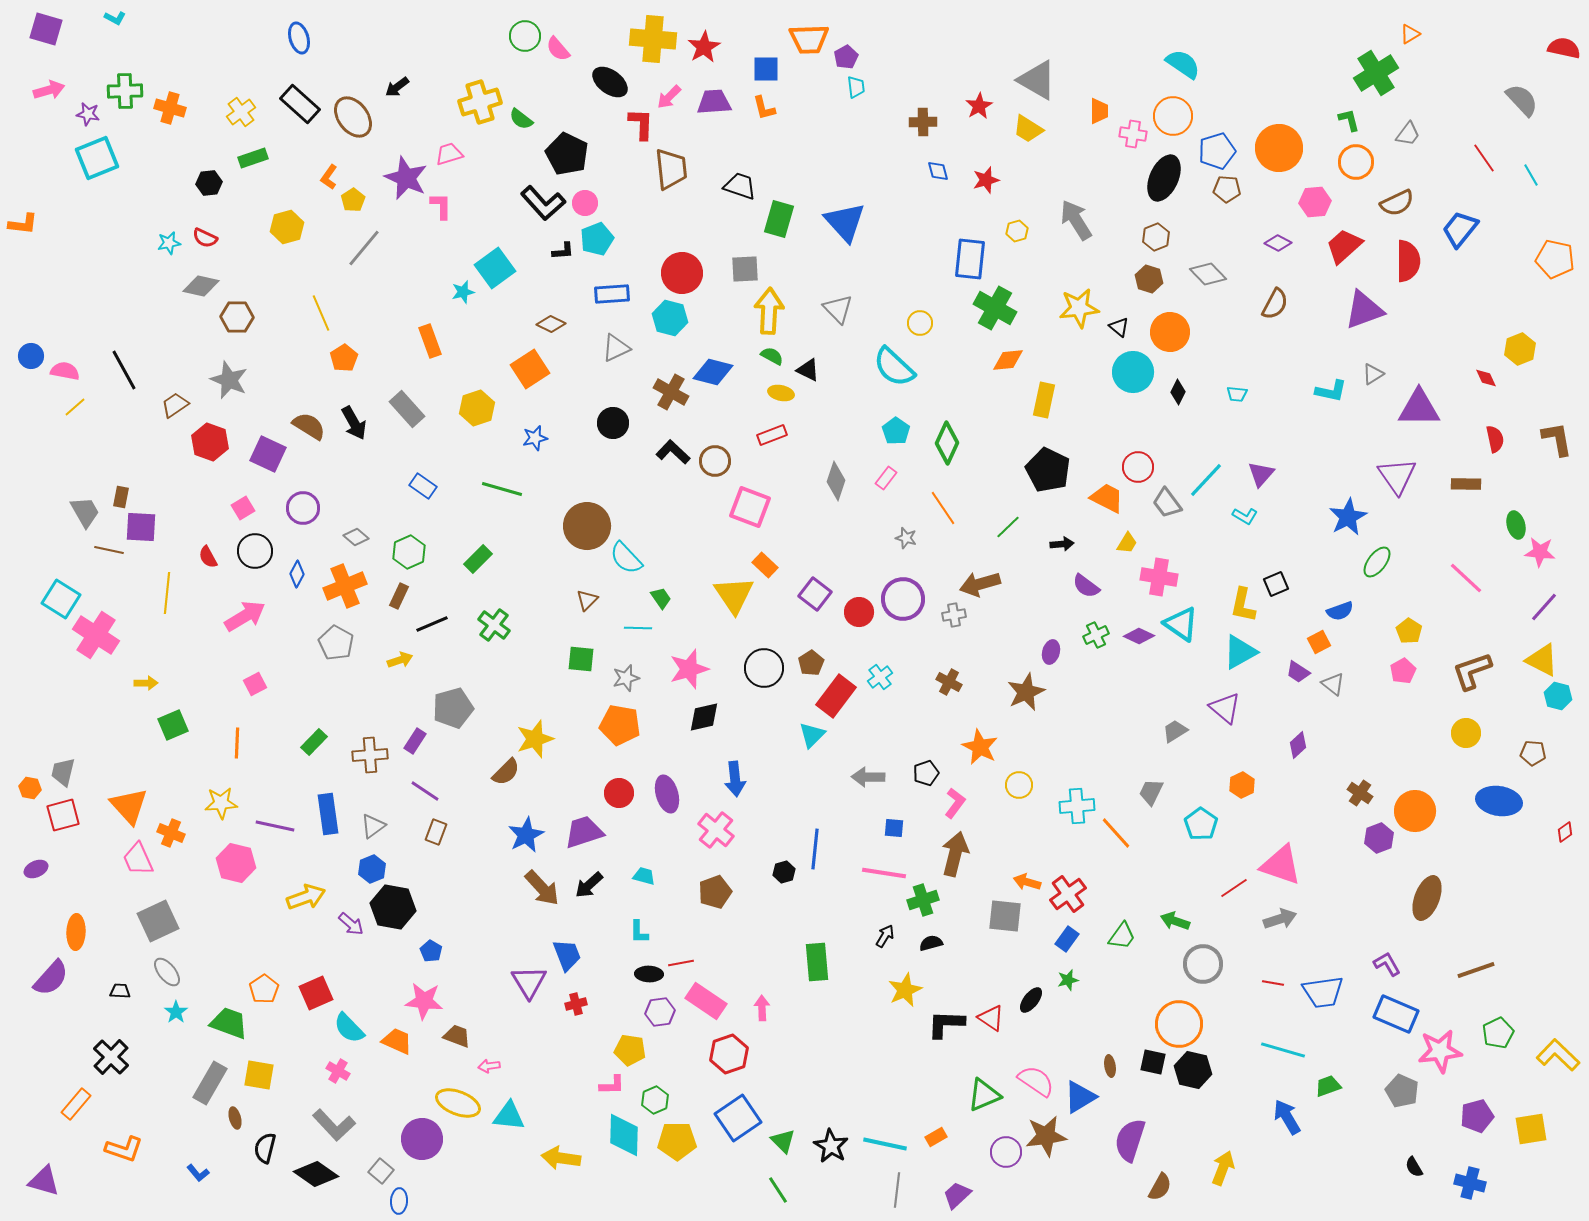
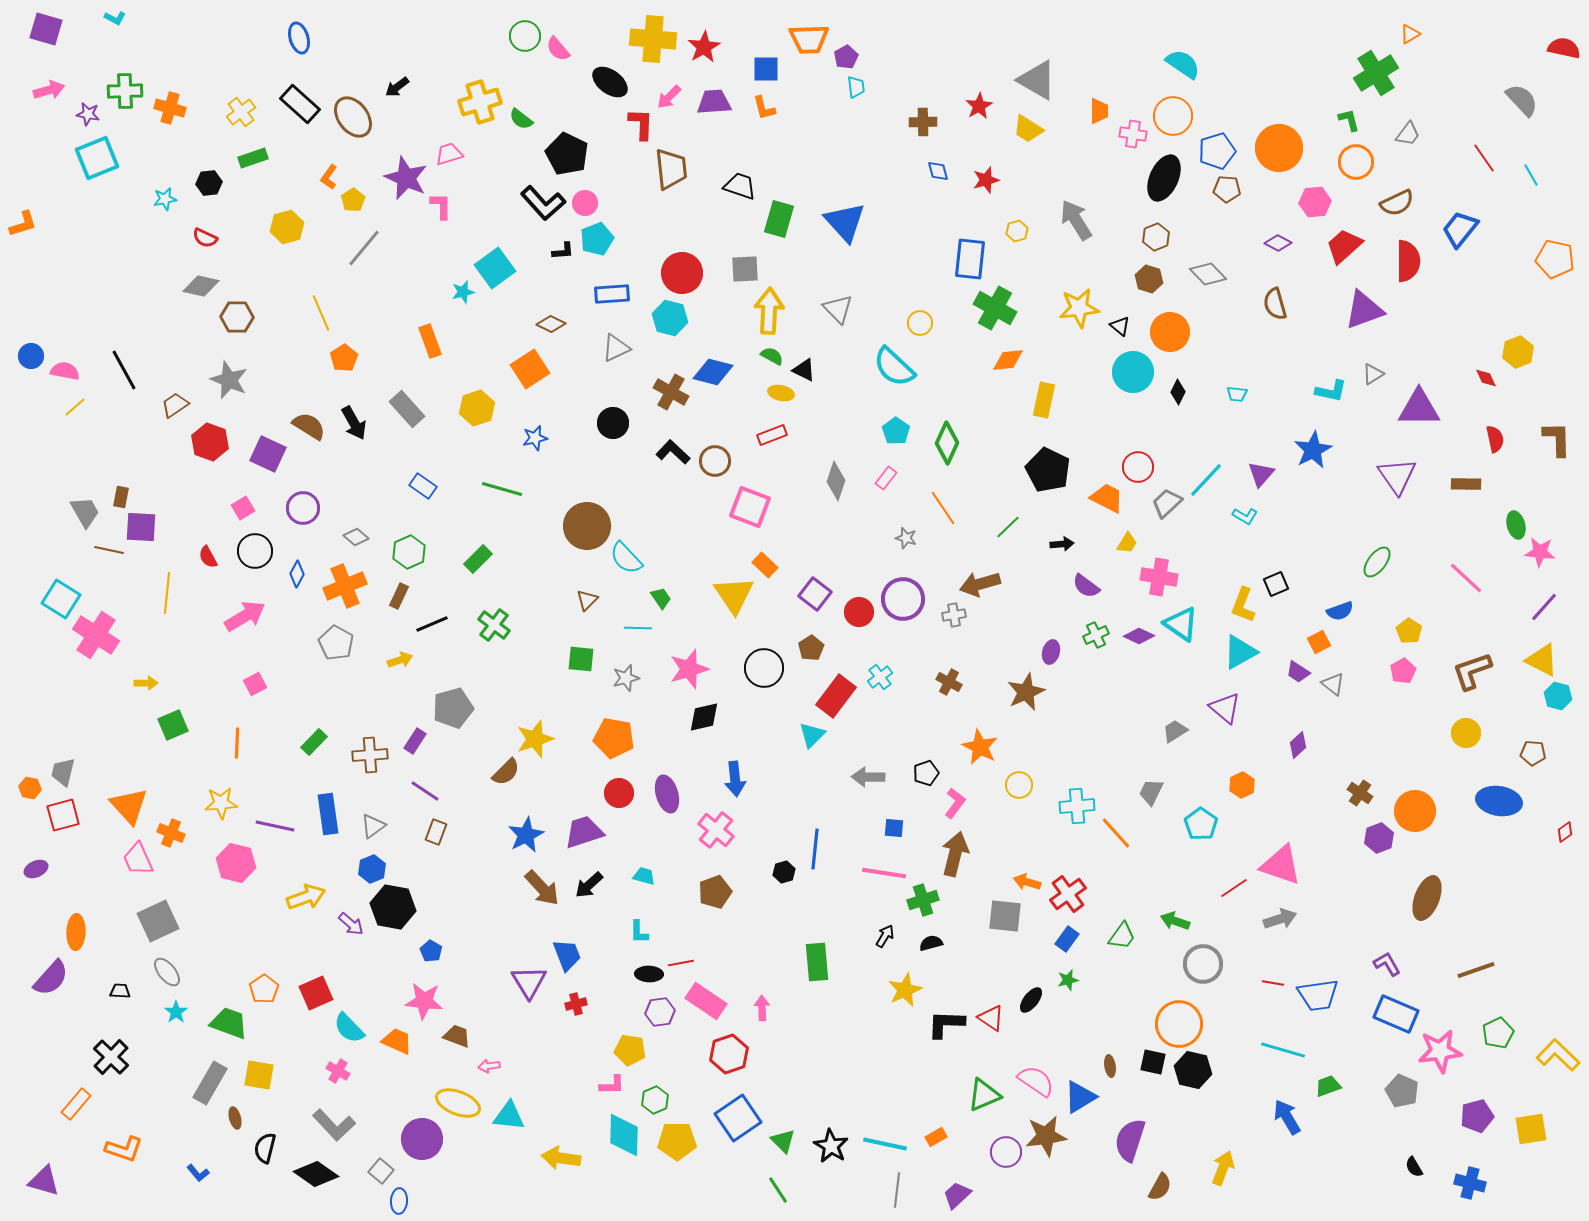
orange L-shape at (23, 224): rotated 24 degrees counterclockwise
cyan star at (169, 243): moved 4 px left, 44 px up
brown semicircle at (1275, 304): rotated 136 degrees clockwise
black triangle at (1119, 327): moved 1 px right, 1 px up
yellow hexagon at (1520, 349): moved 2 px left, 3 px down
black triangle at (808, 370): moved 4 px left
brown L-shape at (1557, 439): rotated 9 degrees clockwise
gray trapezoid at (1167, 503): rotated 84 degrees clockwise
blue star at (1348, 517): moved 35 px left, 67 px up
yellow L-shape at (1243, 605): rotated 9 degrees clockwise
brown pentagon at (811, 663): moved 15 px up
orange pentagon at (620, 725): moved 6 px left, 13 px down
blue trapezoid at (1323, 992): moved 5 px left, 3 px down
